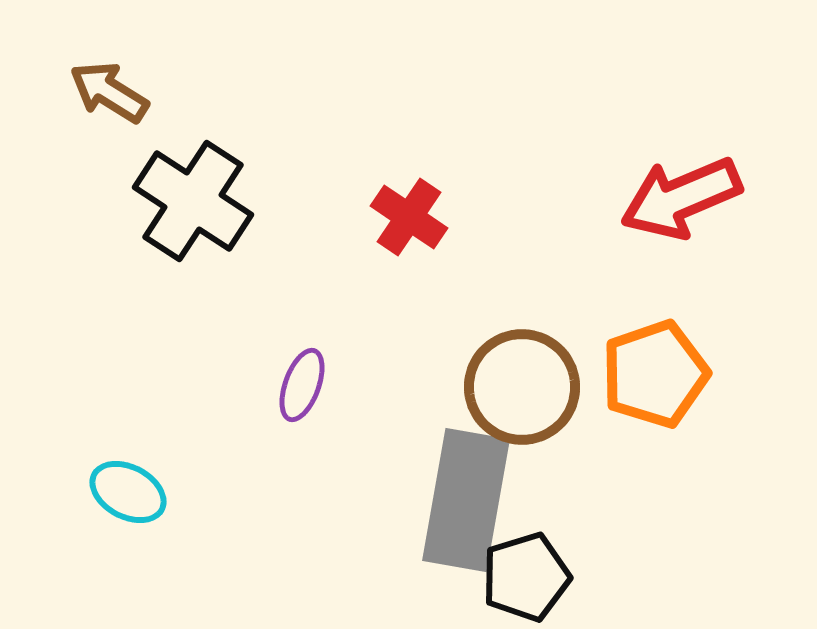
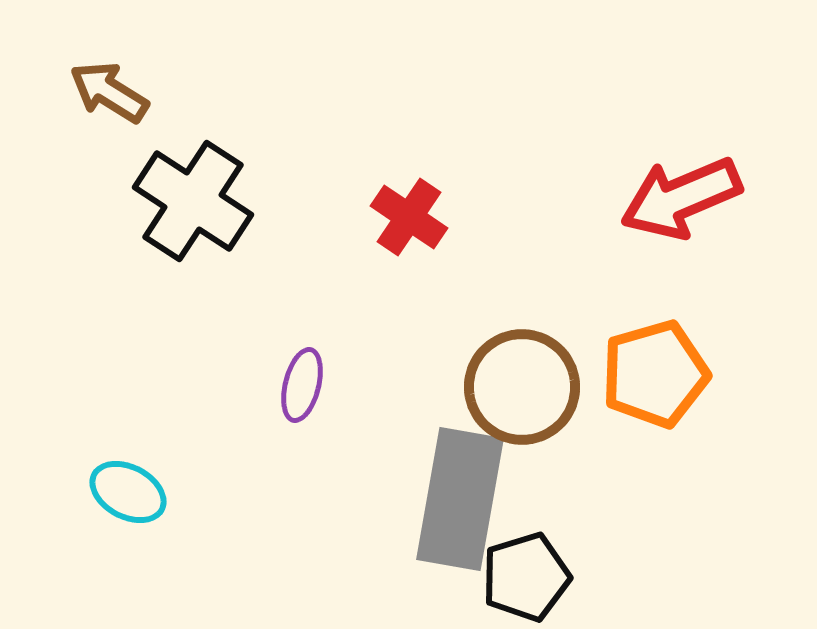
orange pentagon: rotated 3 degrees clockwise
purple ellipse: rotated 6 degrees counterclockwise
gray rectangle: moved 6 px left, 1 px up
